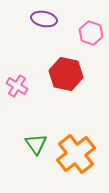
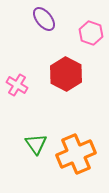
purple ellipse: rotated 40 degrees clockwise
red hexagon: rotated 16 degrees clockwise
pink cross: moved 1 px up
orange cross: rotated 15 degrees clockwise
